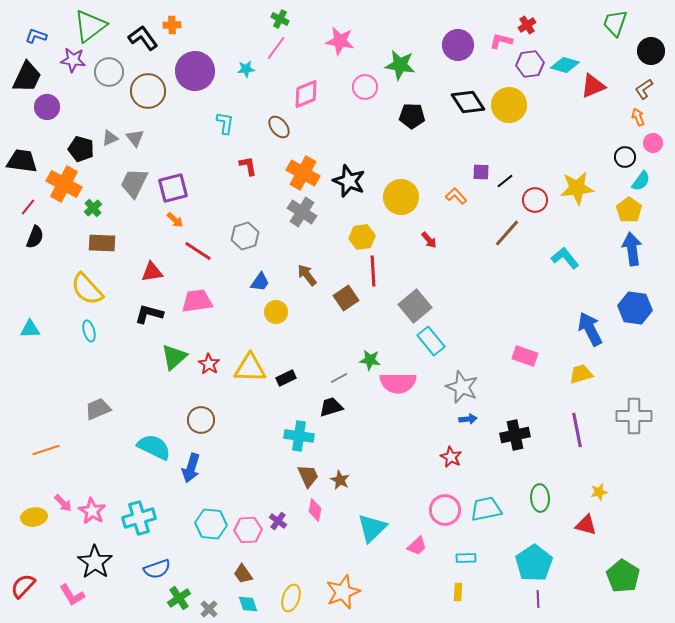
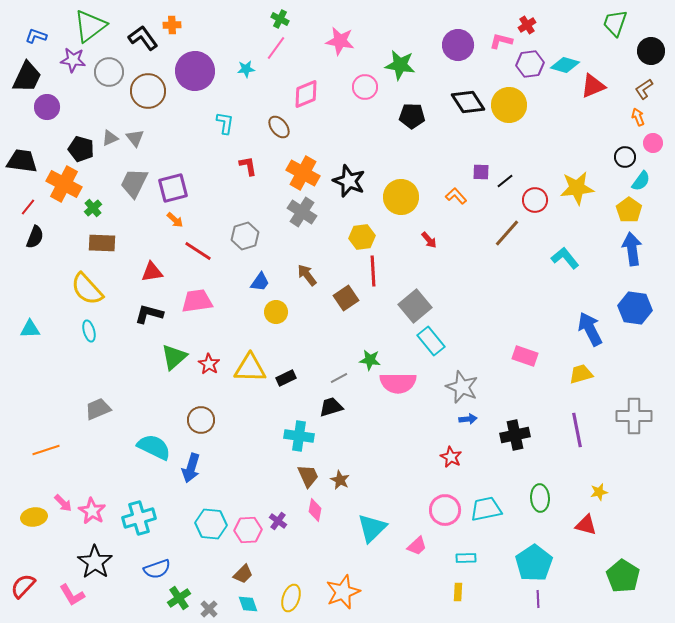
brown trapezoid at (243, 574): rotated 100 degrees counterclockwise
